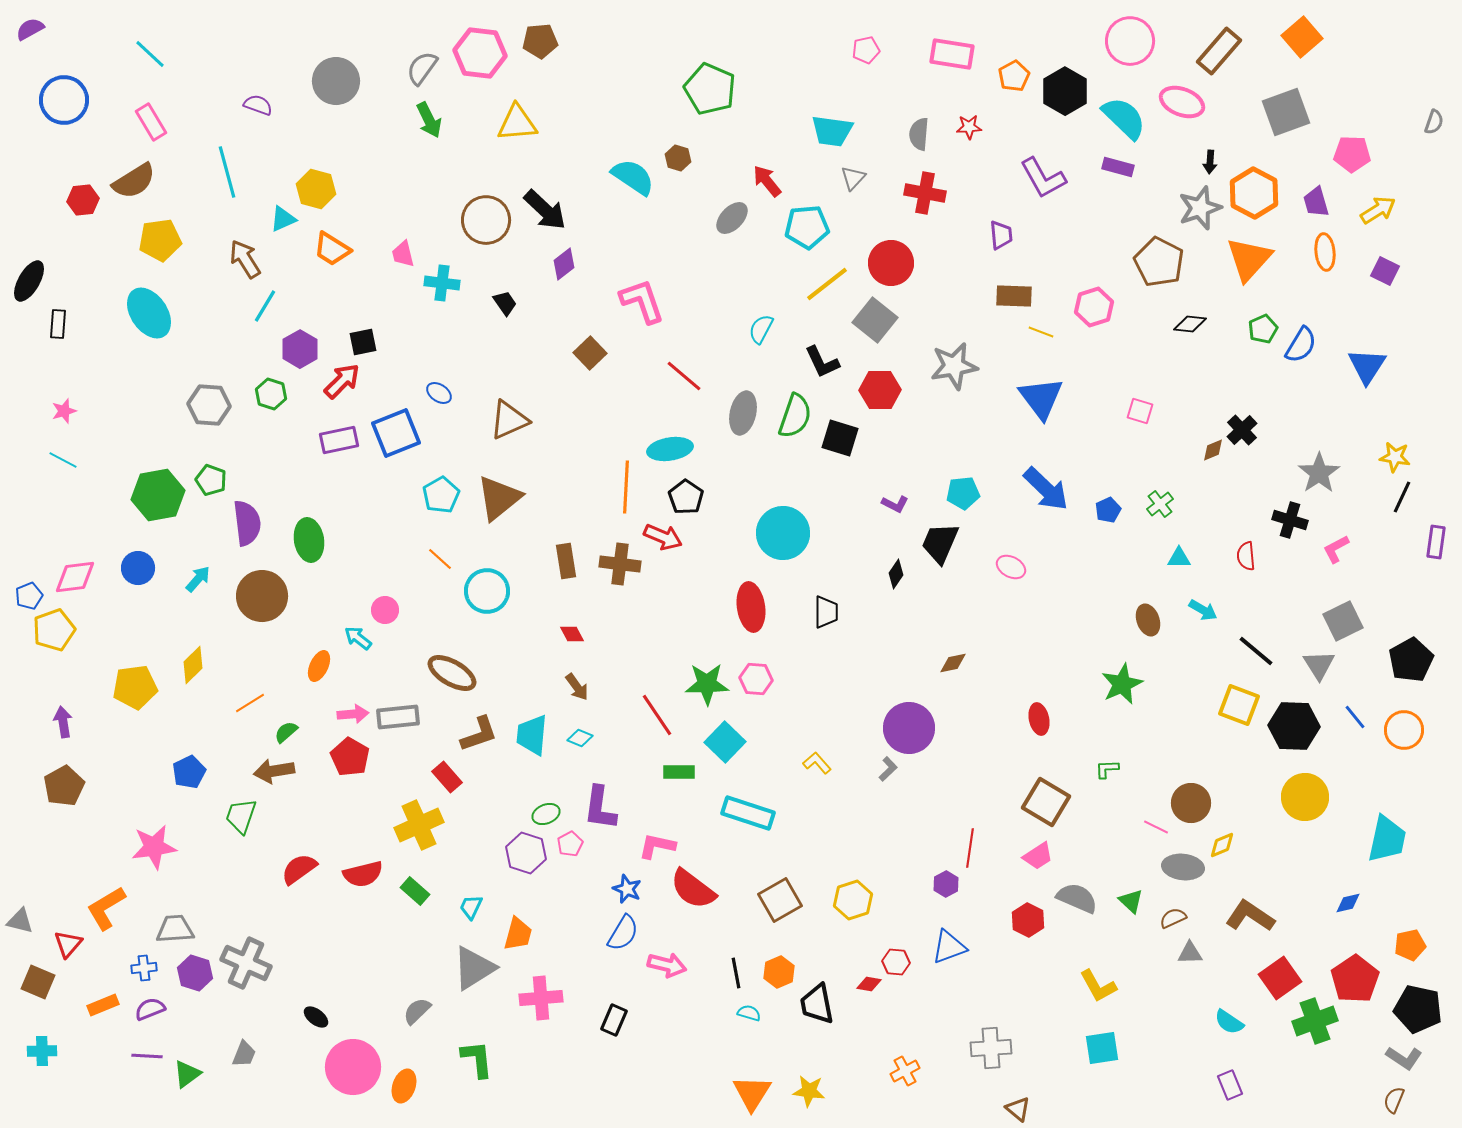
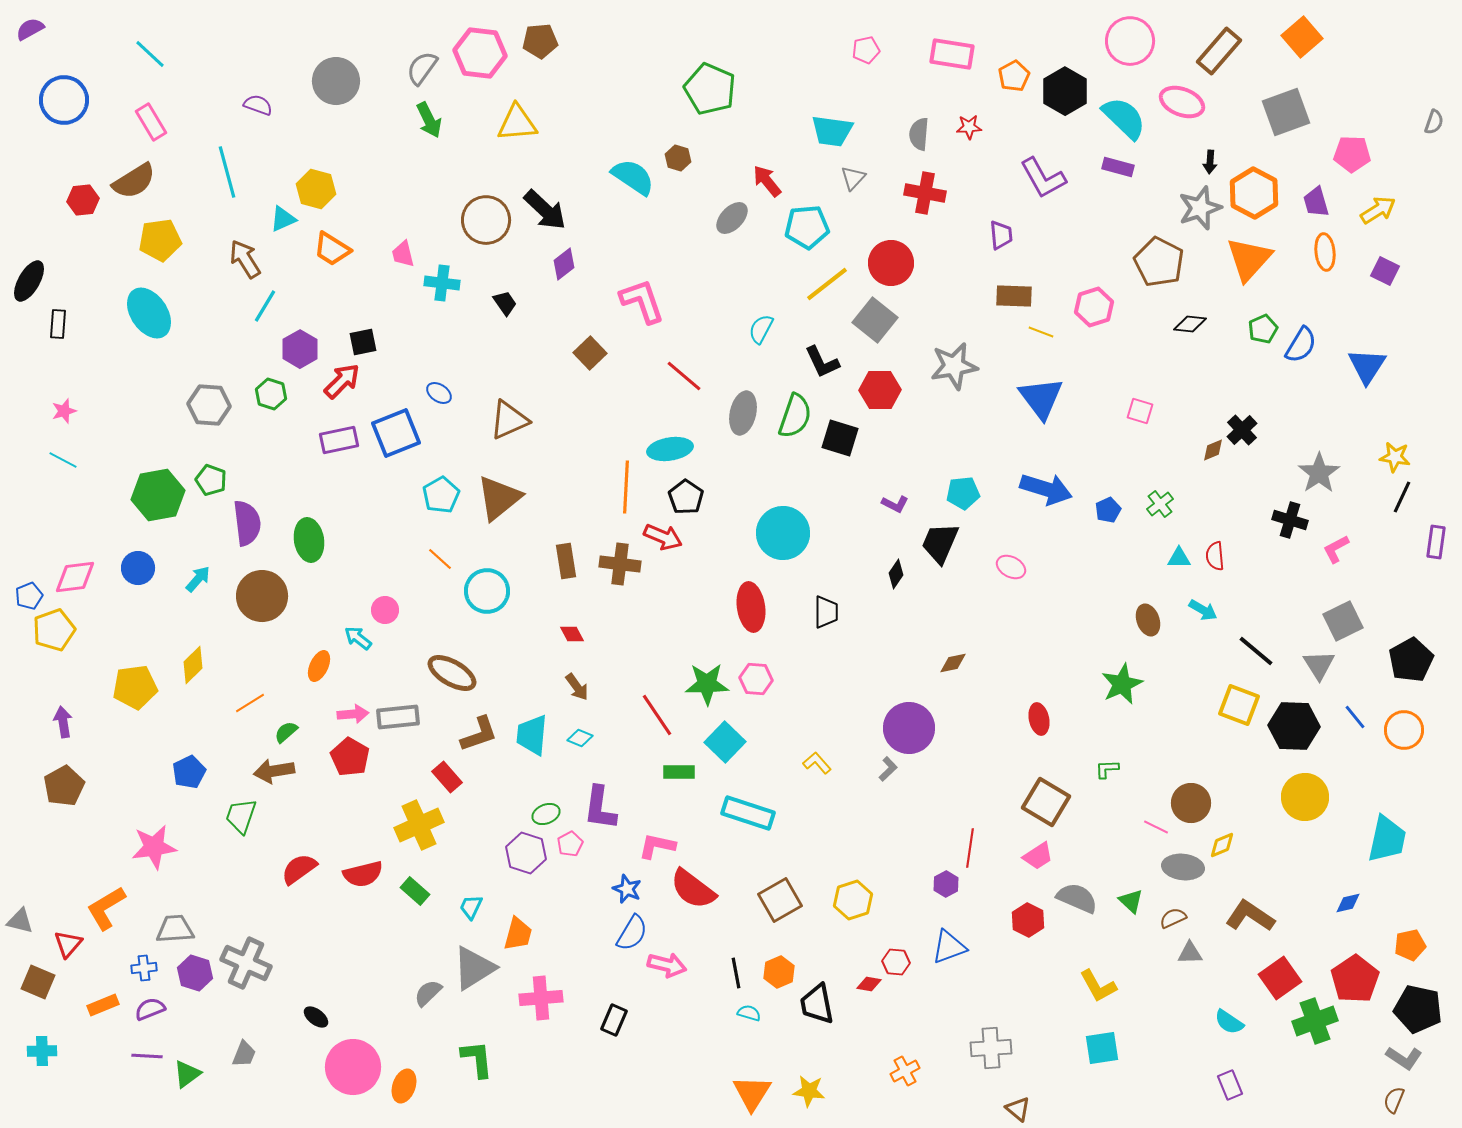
blue arrow at (1046, 489): rotated 27 degrees counterclockwise
red semicircle at (1246, 556): moved 31 px left
blue semicircle at (623, 933): moved 9 px right
gray semicircle at (417, 1011): moved 11 px right, 18 px up
